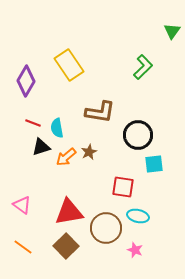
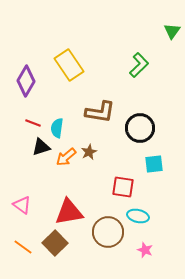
green L-shape: moved 4 px left, 2 px up
cyan semicircle: rotated 18 degrees clockwise
black circle: moved 2 px right, 7 px up
brown circle: moved 2 px right, 4 px down
brown square: moved 11 px left, 3 px up
pink star: moved 10 px right
